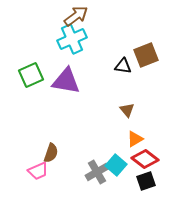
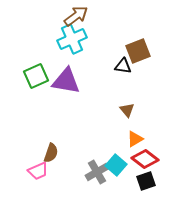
brown square: moved 8 px left, 4 px up
green square: moved 5 px right, 1 px down
